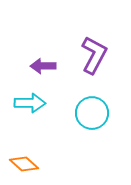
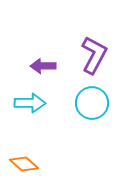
cyan circle: moved 10 px up
